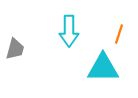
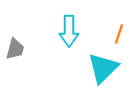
cyan triangle: rotated 44 degrees counterclockwise
